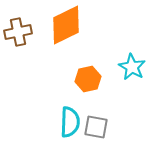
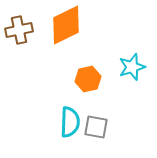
brown cross: moved 1 px right, 2 px up
cyan star: rotated 24 degrees clockwise
